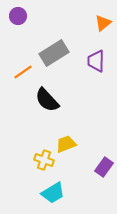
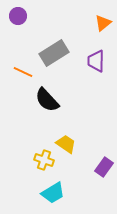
orange line: rotated 60 degrees clockwise
yellow trapezoid: rotated 55 degrees clockwise
